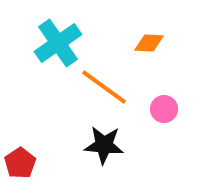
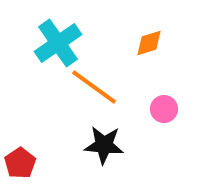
orange diamond: rotated 20 degrees counterclockwise
orange line: moved 10 px left
